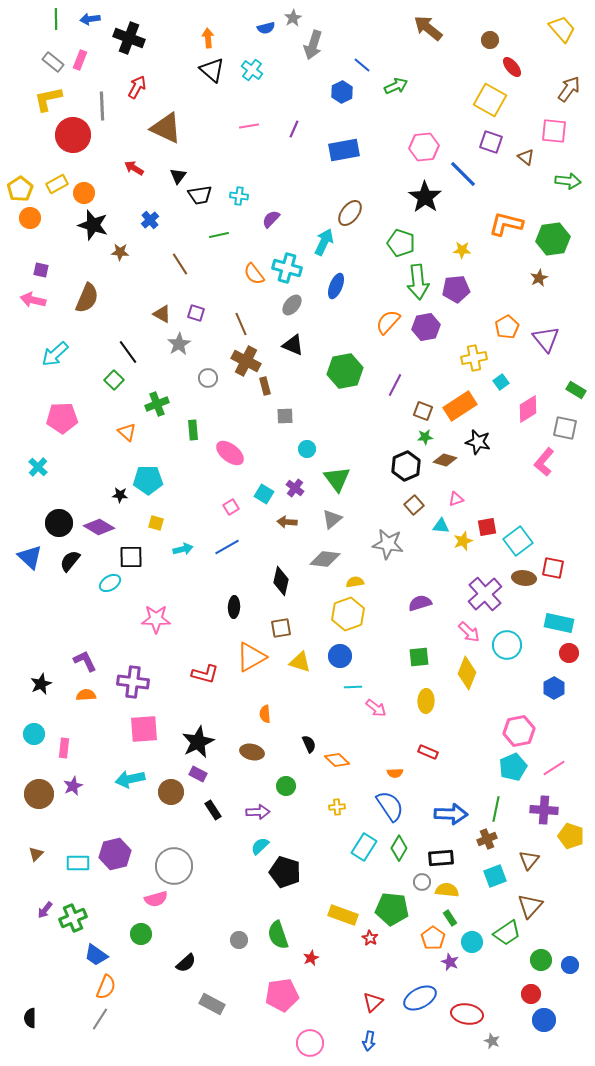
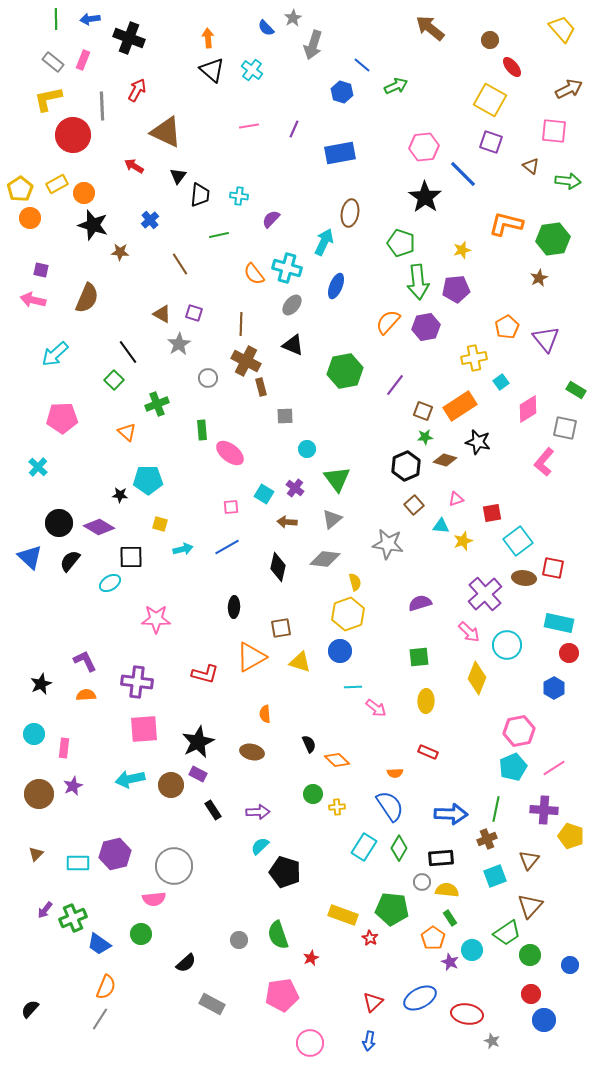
blue semicircle at (266, 28): rotated 60 degrees clockwise
brown arrow at (428, 28): moved 2 px right
pink rectangle at (80, 60): moved 3 px right
red arrow at (137, 87): moved 3 px down
brown arrow at (569, 89): rotated 28 degrees clockwise
blue hexagon at (342, 92): rotated 15 degrees counterclockwise
brown triangle at (166, 128): moved 4 px down
blue rectangle at (344, 150): moved 4 px left, 3 px down
brown triangle at (526, 157): moved 5 px right, 9 px down
red arrow at (134, 168): moved 2 px up
black trapezoid at (200, 195): rotated 75 degrees counterclockwise
brown ellipse at (350, 213): rotated 28 degrees counterclockwise
yellow star at (462, 250): rotated 18 degrees counterclockwise
purple square at (196, 313): moved 2 px left
brown line at (241, 324): rotated 25 degrees clockwise
purple line at (395, 385): rotated 10 degrees clockwise
brown rectangle at (265, 386): moved 4 px left, 1 px down
green rectangle at (193, 430): moved 9 px right
pink square at (231, 507): rotated 28 degrees clockwise
yellow square at (156, 523): moved 4 px right, 1 px down
red square at (487, 527): moved 5 px right, 14 px up
black diamond at (281, 581): moved 3 px left, 14 px up
yellow semicircle at (355, 582): rotated 84 degrees clockwise
blue circle at (340, 656): moved 5 px up
yellow diamond at (467, 673): moved 10 px right, 5 px down
purple cross at (133, 682): moved 4 px right
green circle at (286, 786): moved 27 px right, 8 px down
brown circle at (171, 792): moved 7 px up
pink semicircle at (156, 899): moved 2 px left; rotated 10 degrees clockwise
cyan circle at (472, 942): moved 8 px down
blue trapezoid at (96, 955): moved 3 px right, 11 px up
green circle at (541, 960): moved 11 px left, 5 px up
black semicircle at (30, 1018): moved 9 px up; rotated 42 degrees clockwise
